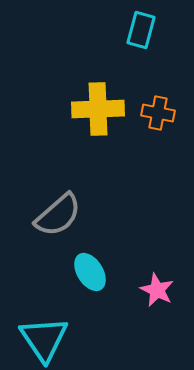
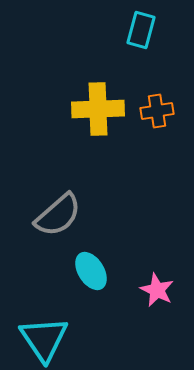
orange cross: moved 1 px left, 2 px up; rotated 20 degrees counterclockwise
cyan ellipse: moved 1 px right, 1 px up
